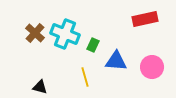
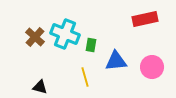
brown cross: moved 4 px down
green rectangle: moved 2 px left; rotated 16 degrees counterclockwise
blue triangle: rotated 10 degrees counterclockwise
